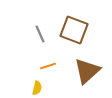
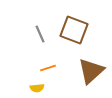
orange line: moved 2 px down
brown triangle: moved 4 px right
yellow semicircle: rotated 72 degrees clockwise
